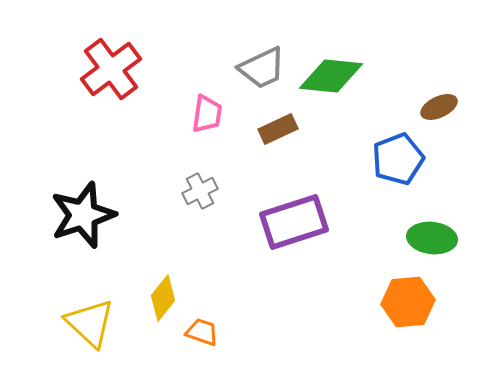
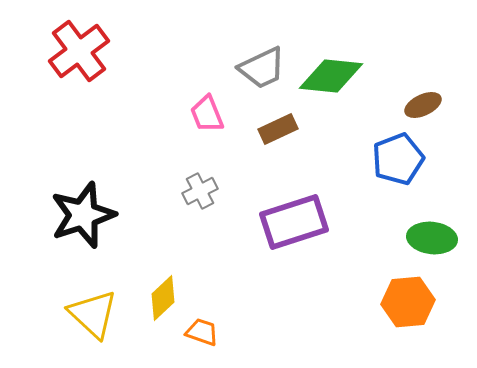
red cross: moved 32 px left, 18 px up
brown ellipse: moved 16 px left, 2 px up
pink trapezoid: rotated 150 degrees clockwise
yellow diamond: rotated 9 degrees clockwise
yellow triangle: moved 3 px right, 9 px up
